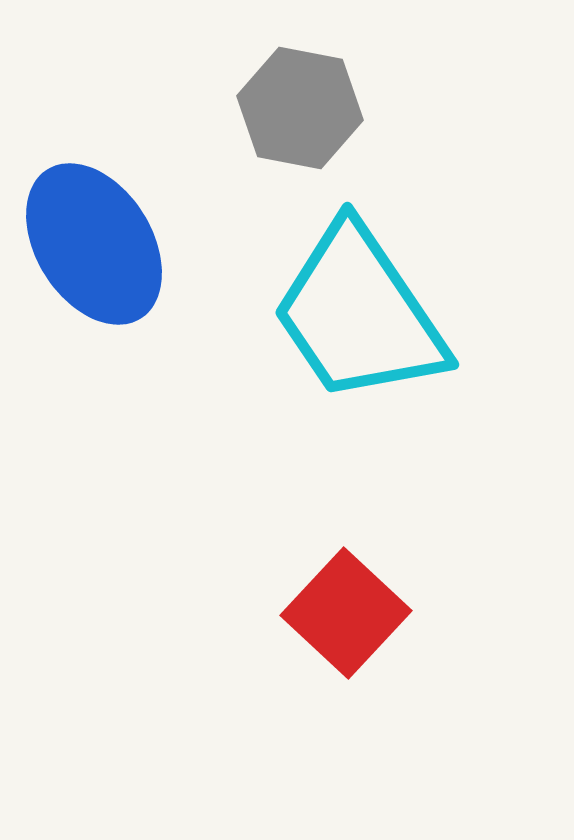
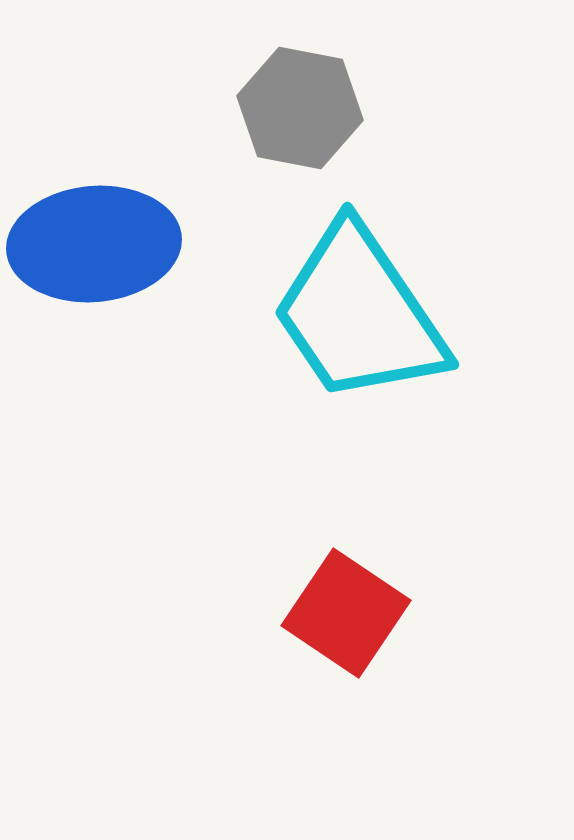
blue ellipse: rotated 63 degrees counterclockwise
red square: rotated 9 degrees counterclockwise
